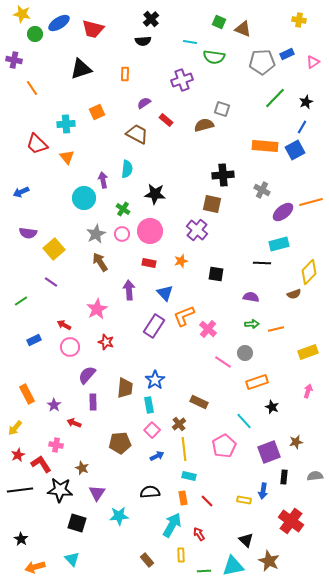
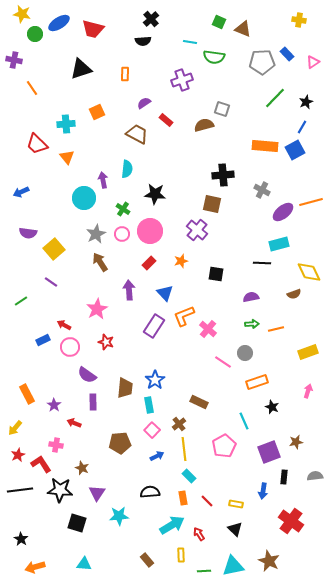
blue rectangle at (287, 54): rotated 72 degrees clockwise
red rectangle at (149, 263): rotated 56 degrees counterclockwise
yellow diamond at (309, 272): rotated 70 degrees counterclockwise
purple semicircle at (251, 297): rotated 21 degrees counterclockwise
blue rectangle at (34, 340): moved 9 px right
purple semicircle at (87, 375): rotated 96 degrees counterclockwise
cyan line at (244, 421): rotated 18 degrees clockwise
cyan rectangle at (189, 476): rotated 32 degrees clockwise
yellow rectangle at (244, 500): moved 8 px left, 4 px down
cyan arrow at (172, 525): rotated 30 degrees clockwise
black triangle at (246, 540): moved 11 px left, 11 px up
cyan triangle at (72, 559): moved 12 px right, 5 px down; rotated 42 degrees counterclockwise
